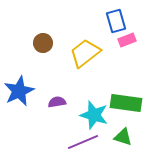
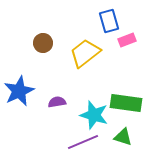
blue rectangle: moved 7 px left
